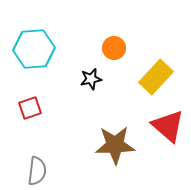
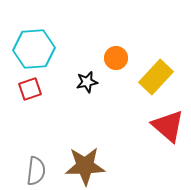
orange circle: moved 2 px right, 10 px down
black star: moved 4 px left, 3 px down
red square: moved 19 px up
brown star: moved 30 px left, 21 px down
gray semicircle: moved 1 px left
